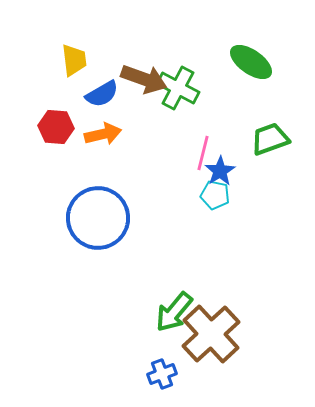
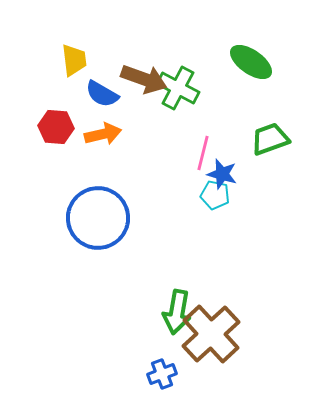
blue semicircle: rotated 60 degrees clockwise
blue star: moved 2 px right, 3 px down; rotated 24 degrees counterclockwise
green arrow: moved 3 px right; rotated 30 degrees counterclockwise
